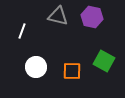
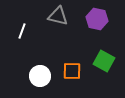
purple hexagon: moved 5 px right, 2 px down
white circle: moved 4 px right, 9 px down
